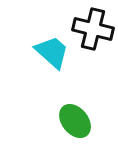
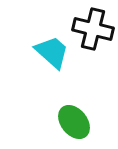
green ellipse: moved 1 px left, 1 px down
